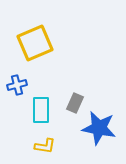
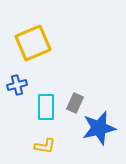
yellow square: moved 2 px left
cyan rectangle: moved 5 px right, 3 px up
blue star: rotated 24 degrees counterclockwise
